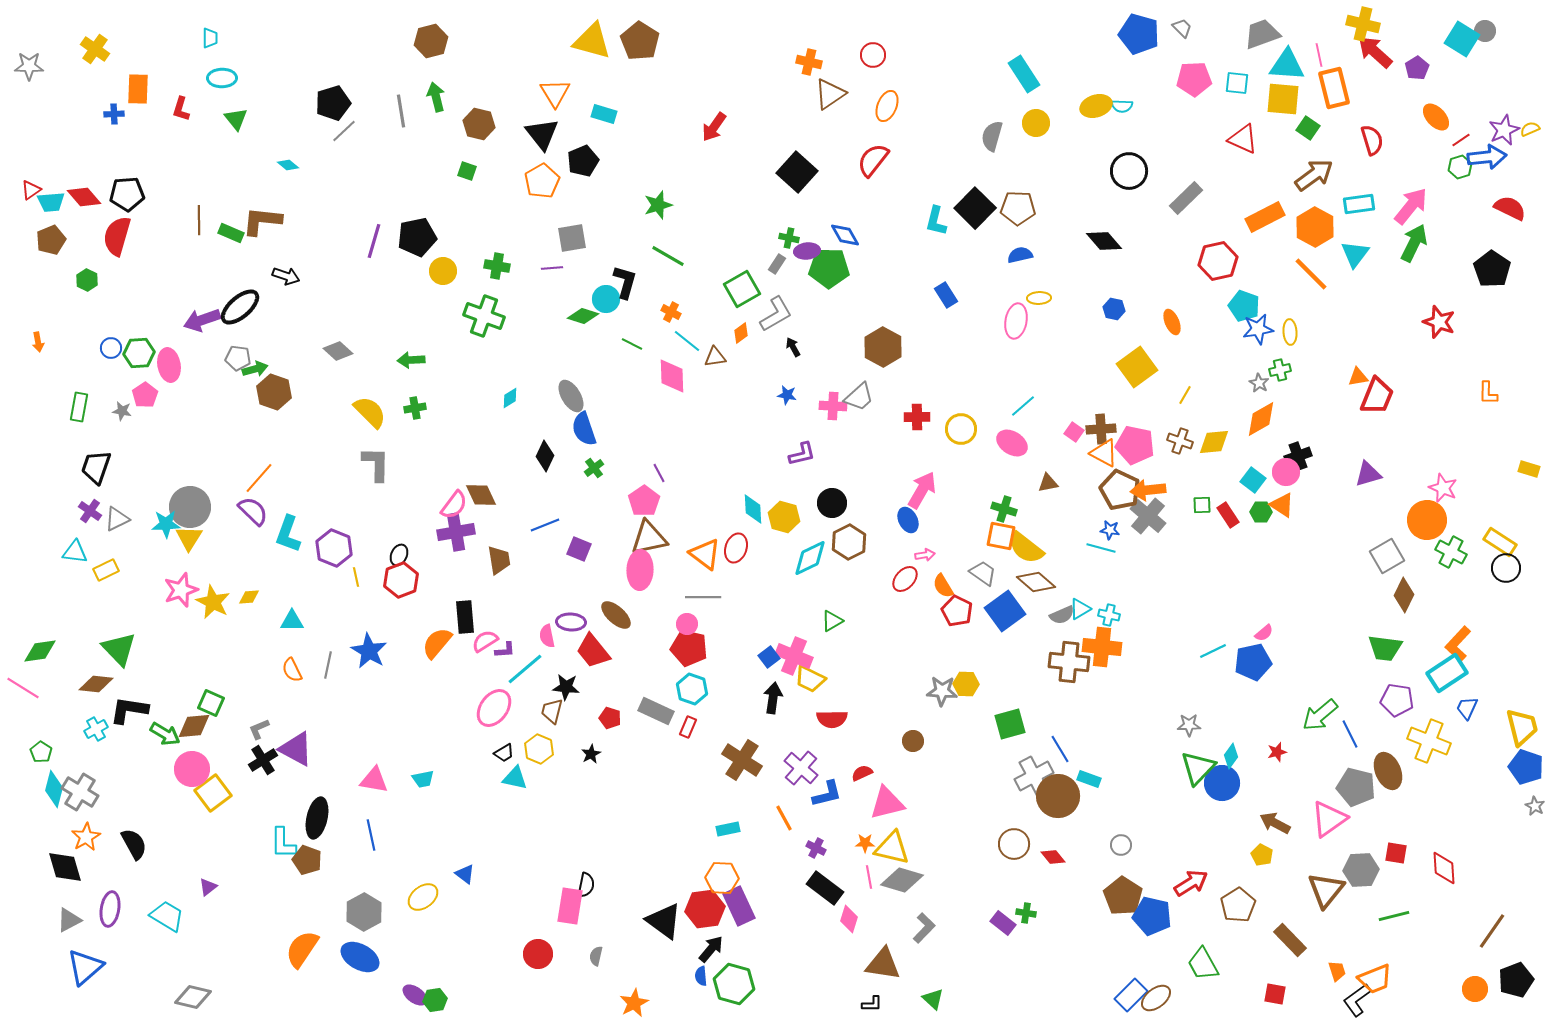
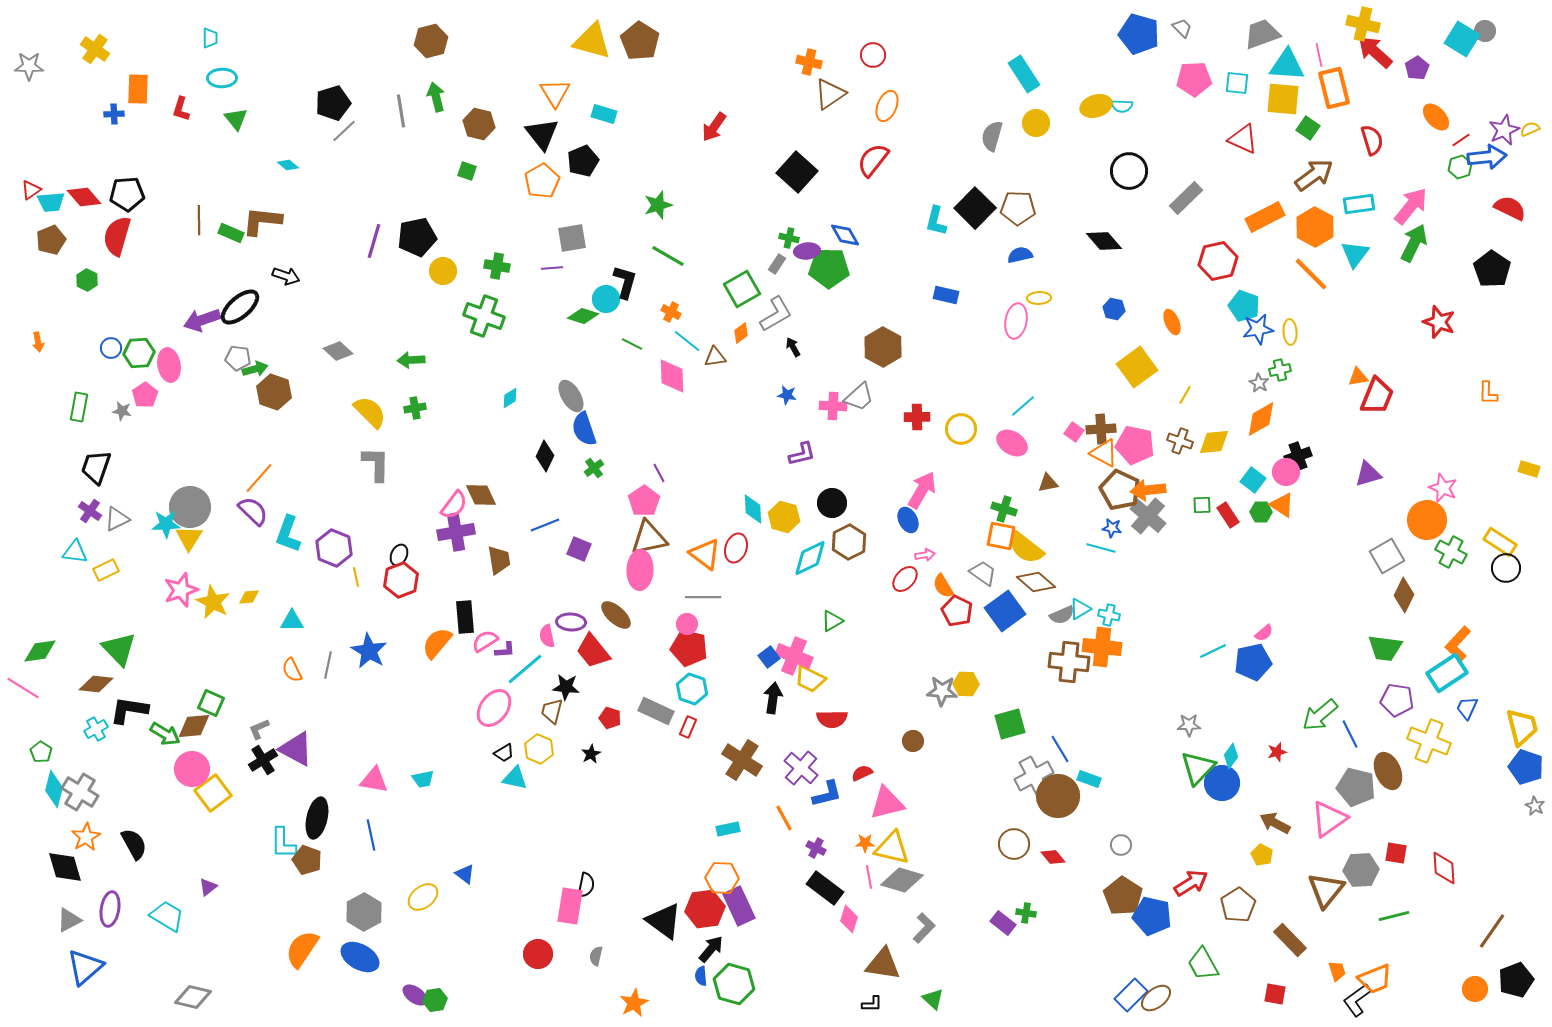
blue rectangle at (946, 295): rotated 45 degrees counterclockwise
blue star at (1110, 530): moved 2 px right, 2 px up
